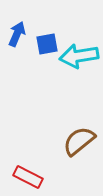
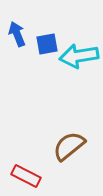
blue arrow: rotated 45 degrees counterclockwise
brown semicircle: moved 10 px left, 5 px down
red rectangle: moved 2 px left, 1 px up
